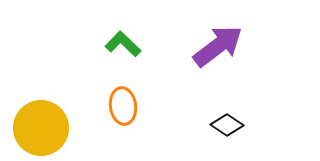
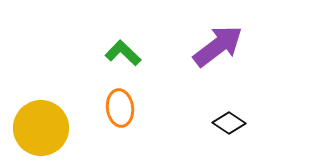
green L-shape: moved 9 px down
orange ellipse: moved 3 px left, 2 px down
black diamond: moved 2 px right, 2 px up
